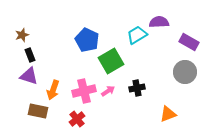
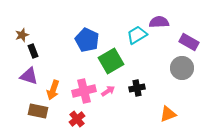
black rectangle: moved 3 px right, 4 px up
gray circle: moved 3 px left, 4 px up
